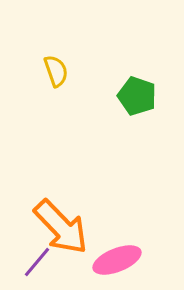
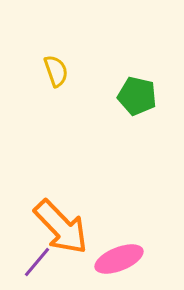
green pentagon: rotated 6 degrees counterclockwise
pink ellipse: moved 2 px right, 1 px up
